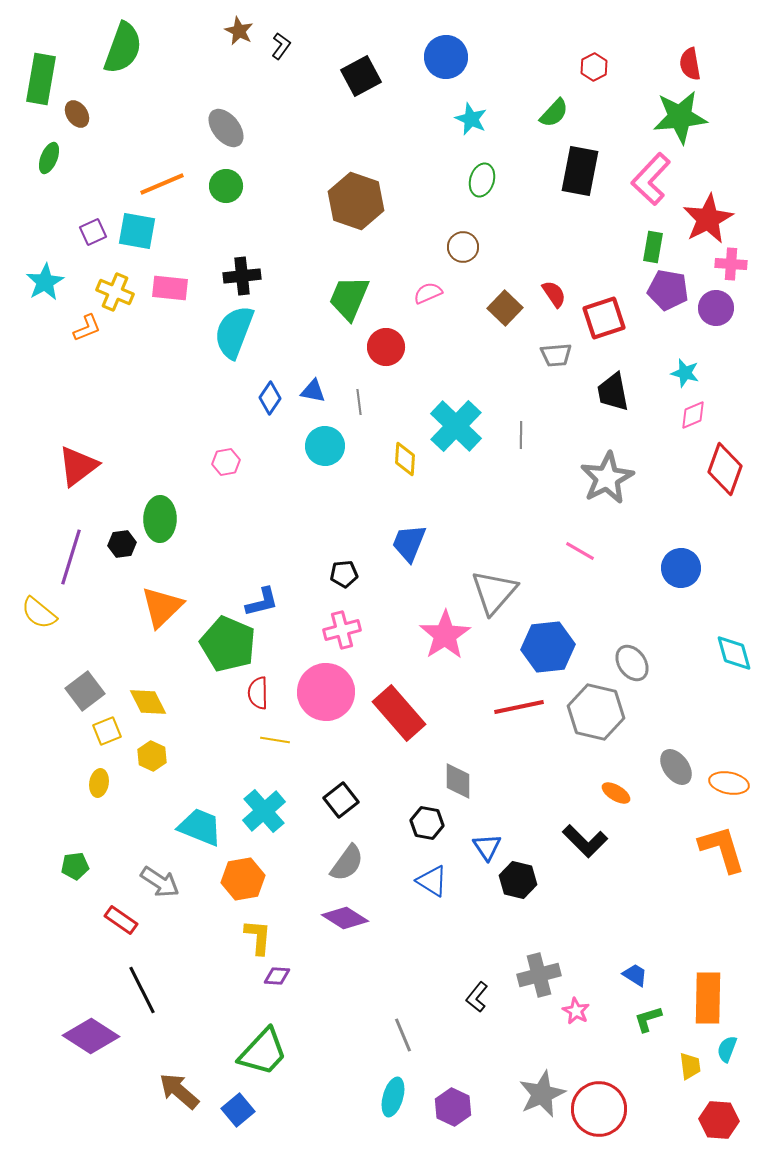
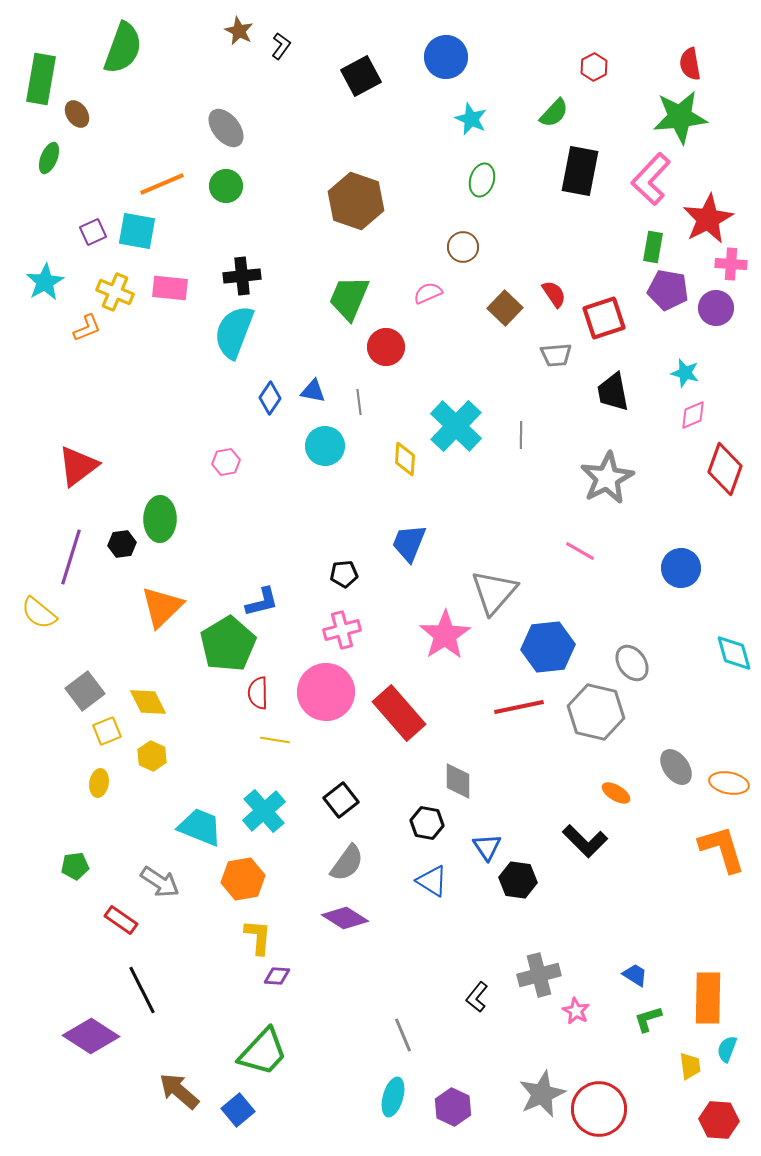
green pentagon at (228, 644): rotated 18 degrees clockwise
black hexagon at (518, 880): rotated 6 degrees counterclockwise
